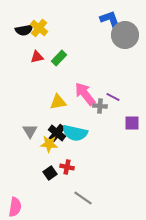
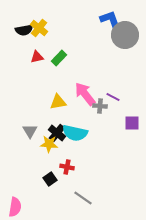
black square: moved 6 px down
